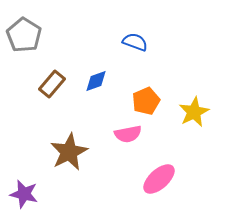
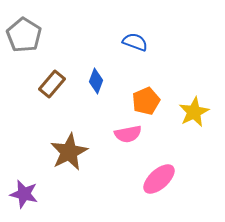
blue diamond: rotated 50 degrees counterclockwise
